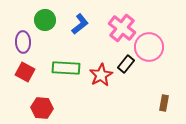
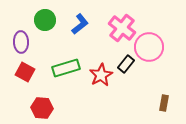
purple ellipse: moved 2 px left
green rectangle: rotated 20 degrees counterclockwise
